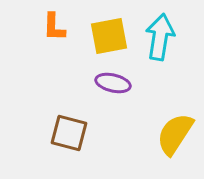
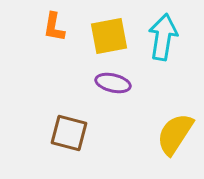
orange L-shape: rotated 8 degrees clockwise
cyan arrow: moved 3 px right
